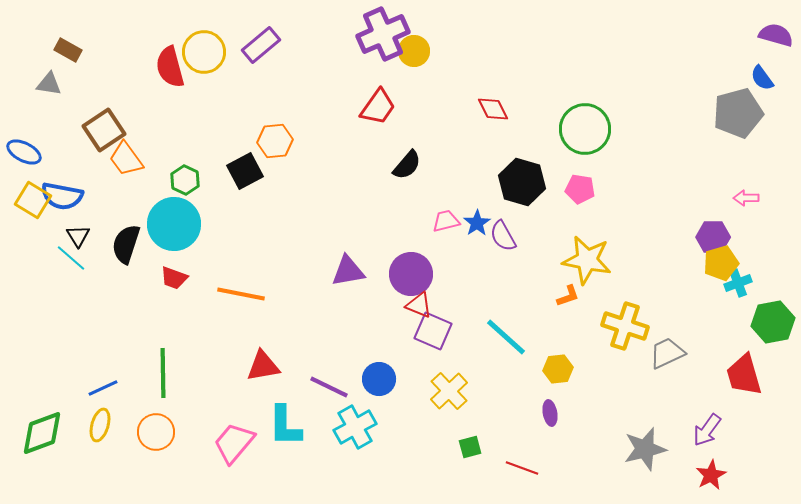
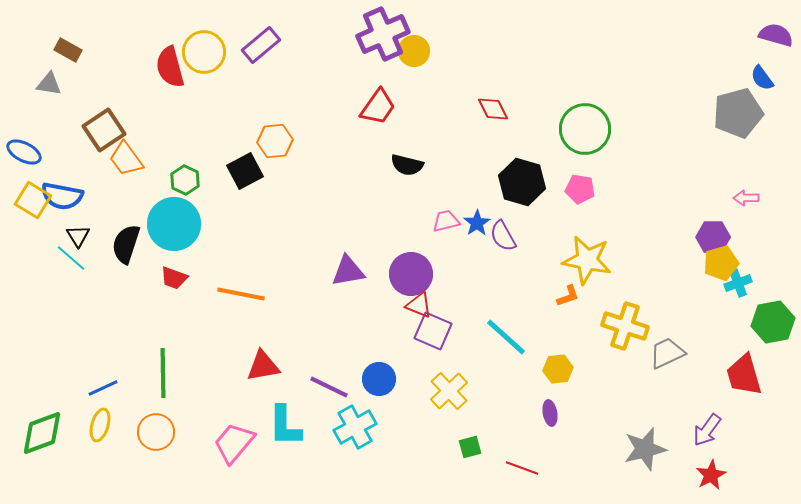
black semicircle at (407, 165): rotated 64 degrees clockwise
